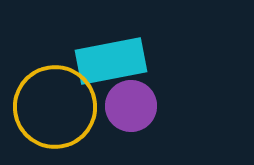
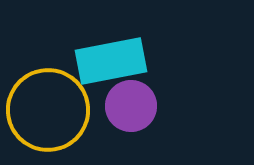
yellow circle: moved 7 px left, 3 px down
